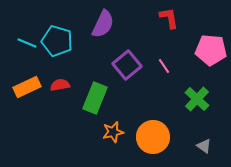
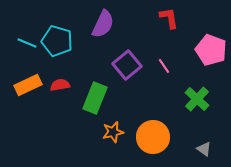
pink pentagon: rotated 16 degrees clockwise
orange rectangle: moved 1 px right, 2 px up
gray triangle: moved 3 px down
